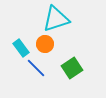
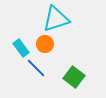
green square: moved 2 px right, 9 px down; rotated 20 degrees counterclockwise
